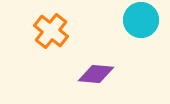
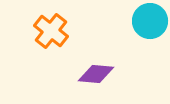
cyan circle: moved 9 px right, 1 px down
